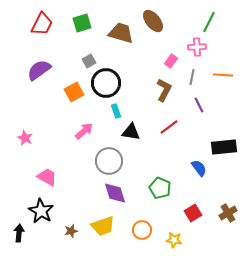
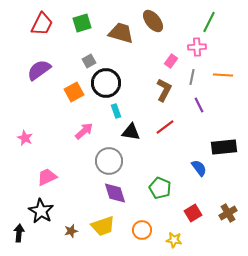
red line: moved 4 px left
pink trapezoid: rotated 55 degrees counterclockwise
